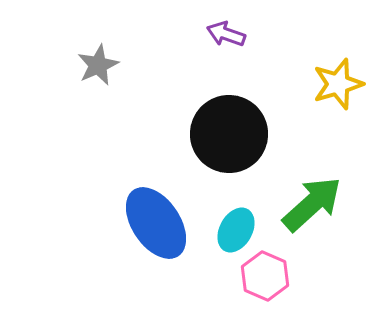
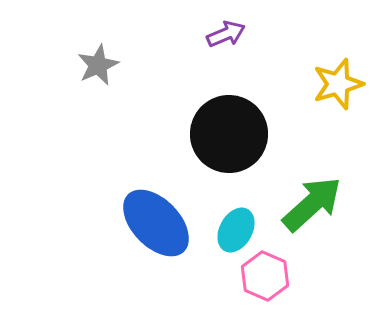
purple arrow: rotated 138 degrees clockwise
blue ellipse: rotated 10 degrees counterclockwise
